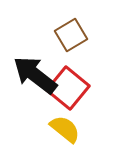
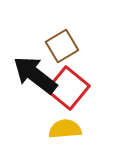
brown square: moved 9 px left, 11 px down
yellow semicircle: rotated 44 degrees counterclockwise
